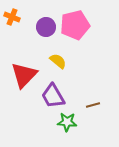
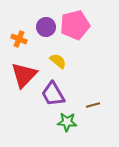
orange cross: moved 7 px right, 22 px down
purple trapezoid: moved 2 px up
